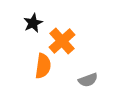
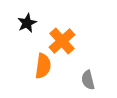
black star: moved 6 px left
gray semicircle: rotated 96 degrees clockwise
